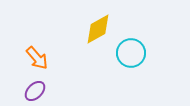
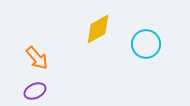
cyan circle: moved 15 px right, 9 px up
purple ellipse: rotated 20 degrees clockwise
